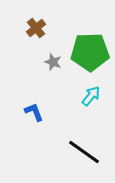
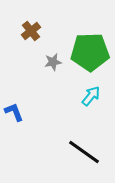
brown cross: moved 5 px left, 3 px down
gray star: rotated 30 degrees counterclockwise
blue L-shape: moved 20 px left
